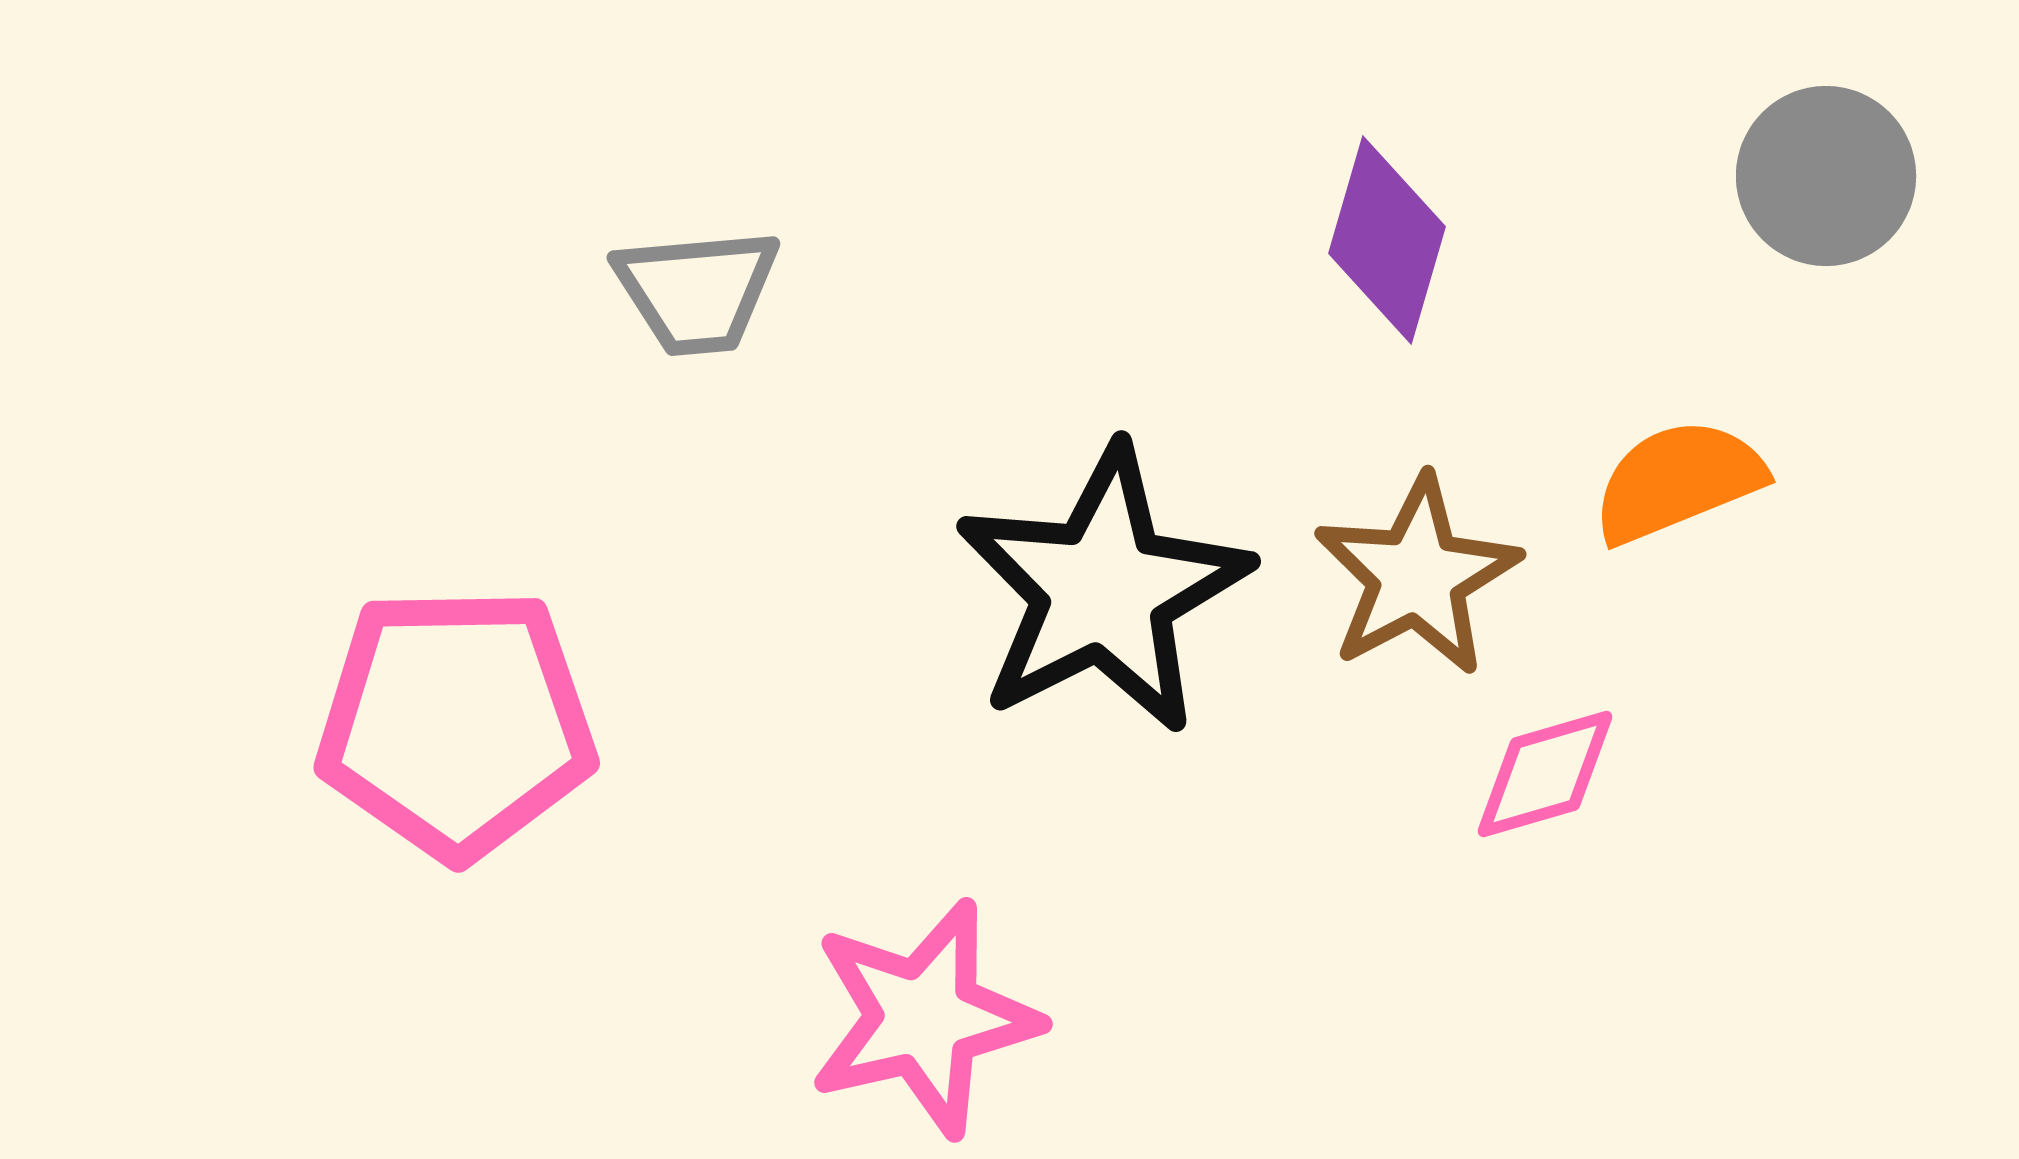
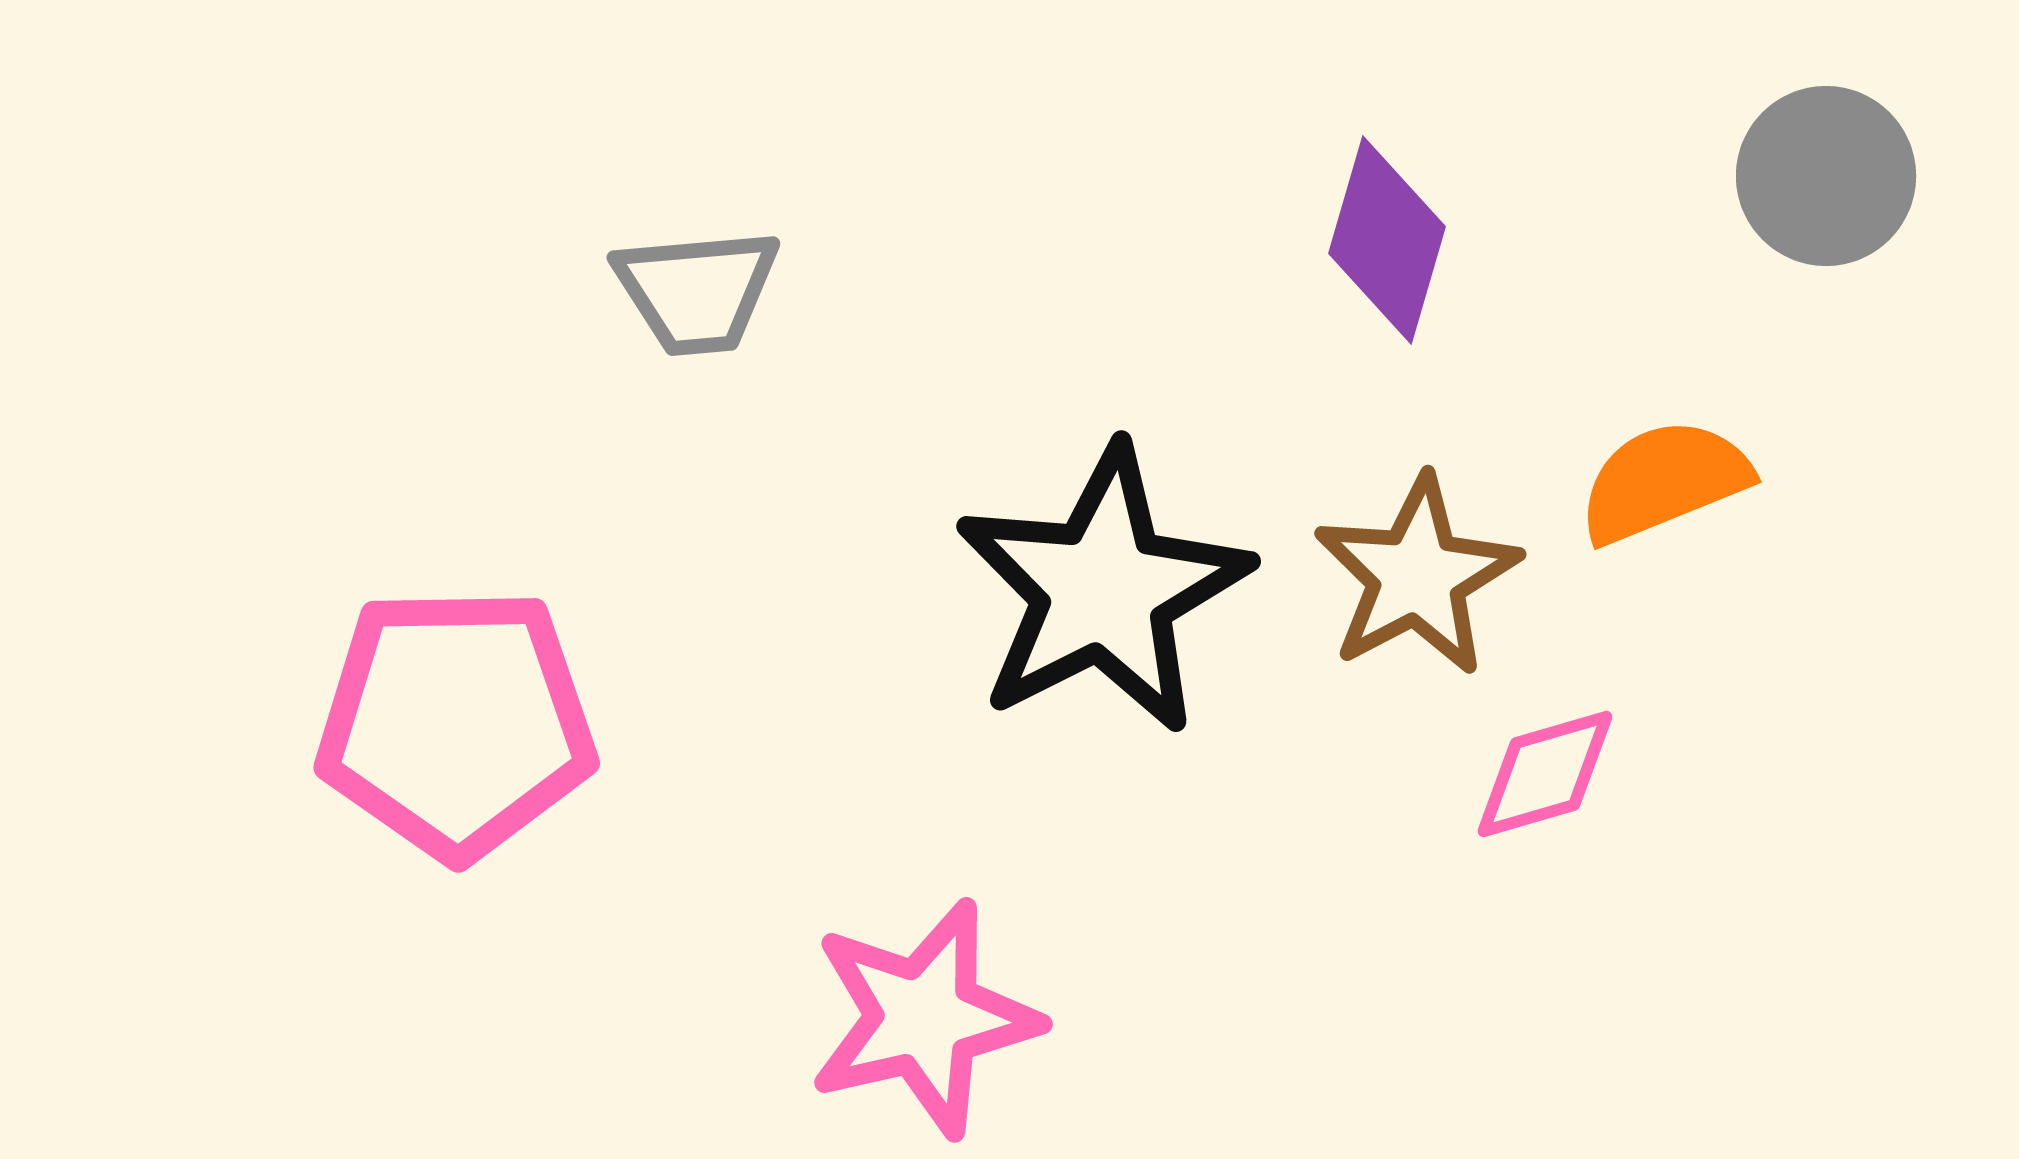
orange semicircle: moved 14 px left
